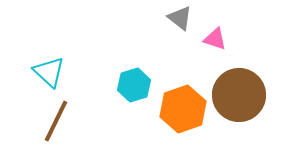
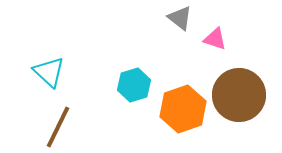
brown line: moved 2 px right, 6 px down
